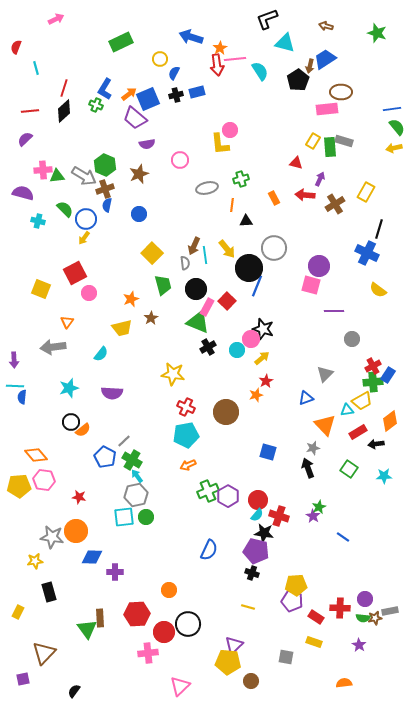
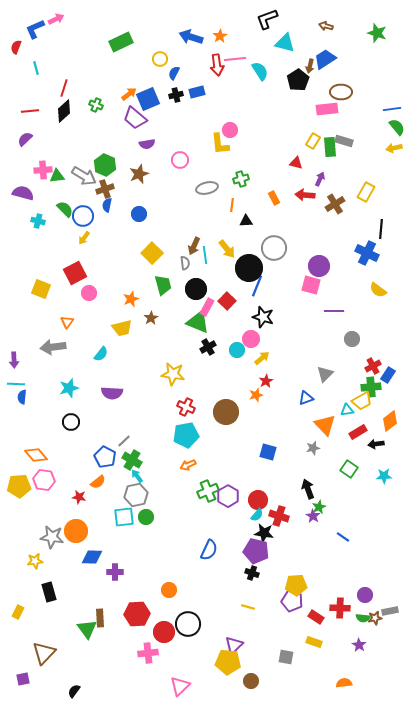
orange star at (220, 48): moved 12 px up
blue L-shape at (105, 89): moved 70 px left, 60 px up; rotated 35 degrees clockwise
blue circle at (86, 219): moved 3 px left, 3 px up
black line at (379, 229): moved 2 px right; rotated 12 degrees counterclockwise
black star at (263, 329): moved 12 px up
green cross at (373, 382): moved 2 px left, 5 px down
cyan line at (15, 386): moved 1 px right, 2 px up
orange semicircle at (83, 430): moved 15 px right, 52 px down
black arrow at (308, 468): moved 21 px down
purple circle at (365, 599): moved 4 px up
